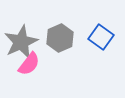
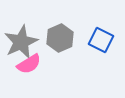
blue square: moved 3 px down; rotated 10 degrees counterclockwise
pink semicircle: rotated 20 degrees clockwise
